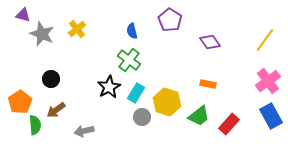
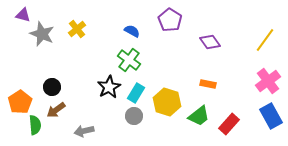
blue semicircle: rotated 133 degrees clockwise
black circle: moved 1 px right, 8 px down
gray circle: moved 8 px left, 1 px up
